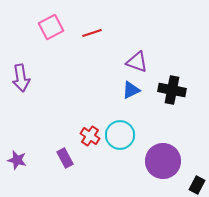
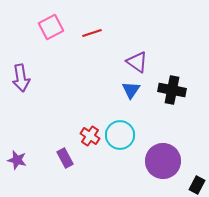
purple triangle: rotated 15 degrees clockwise
blue triangle: rotated 30 degrees counterclockwise
